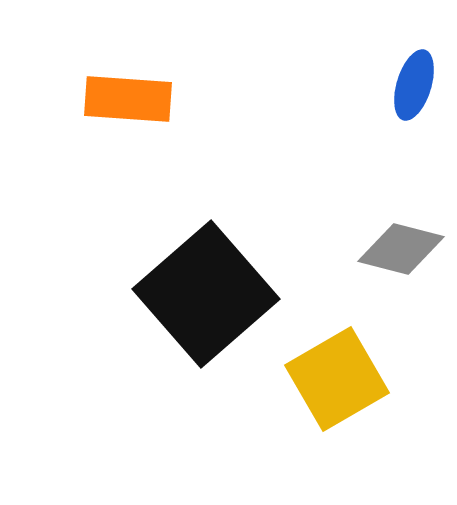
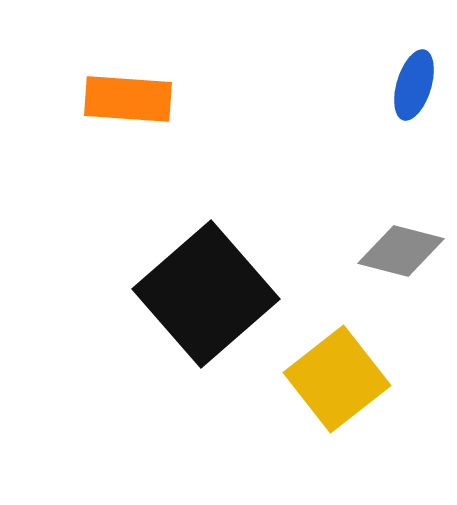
gray diamond: moved 2 px down
yellow square: rotated 8 degrees counterclockwise
